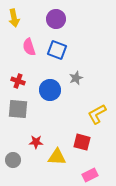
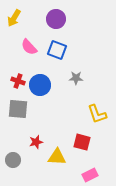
yellow arrow: rotated 42 degrees clockwise
pink semicircle: rotated 24 degrees counterclockwise
gray star: rotated 24 degrees clockwise
blue circle: moved 10 px left, 5 px up
yellow L-shape: rotated 80 degrees counterclockwise
red star: rotated 16 degrees counterclockwise
